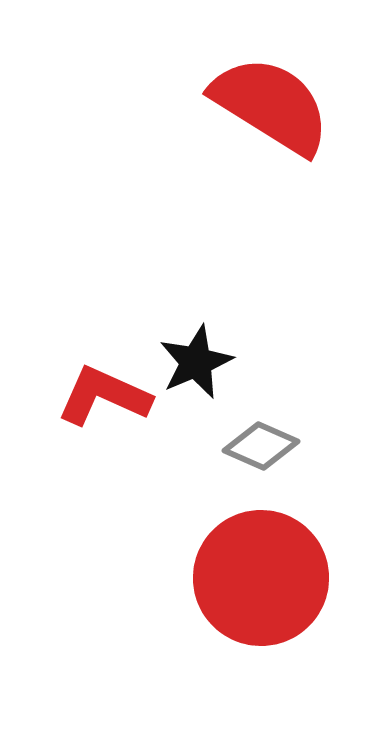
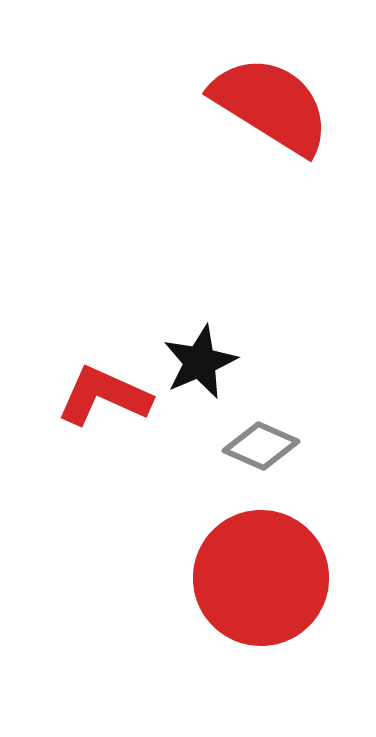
black star: moved 4 px right
